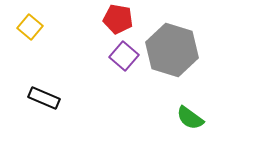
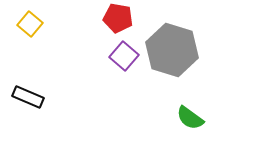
red pentagon: moved 1 px up
yellow square: moved 3 px up
black rectangle: moved 16 px left, 1 px up
